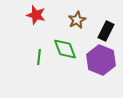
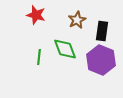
black rectangle: moved 4 px left; rotated 18 degrees counterclockwise
